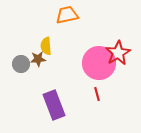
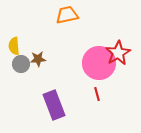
yellow semicircle: moved 32 px left
